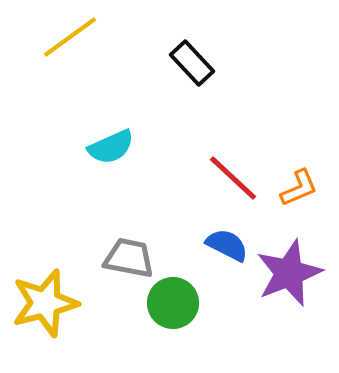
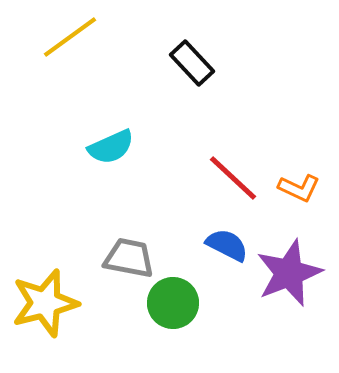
orange L-shape: rotated 48 degrees clockwise
